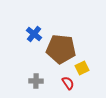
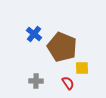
brown pentagon: moved 1 px right, 2 px up; rotated 16 degrees clockwise
yellow square: rotated 24 degrees clockwise
